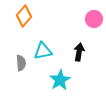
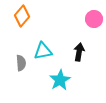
orange diamond: moved 2 px left
